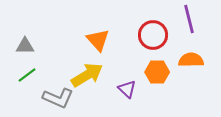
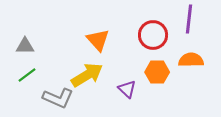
purple line: rotated 20 degrees clockwise
